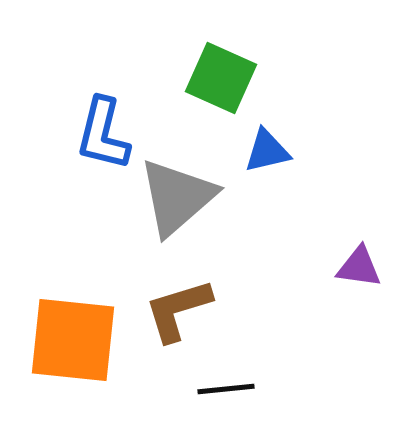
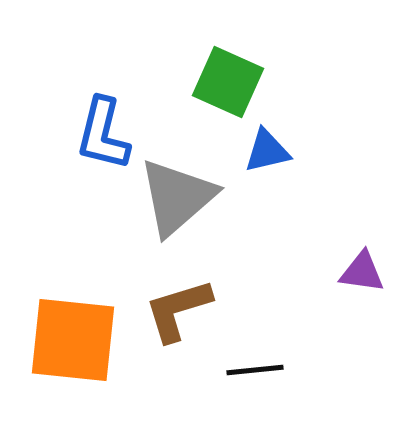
green square: moved 7 px right, 4 px down
purple triangle: moved 3 px right, 5 px down
black line: moved 29 px right, 19 px up
